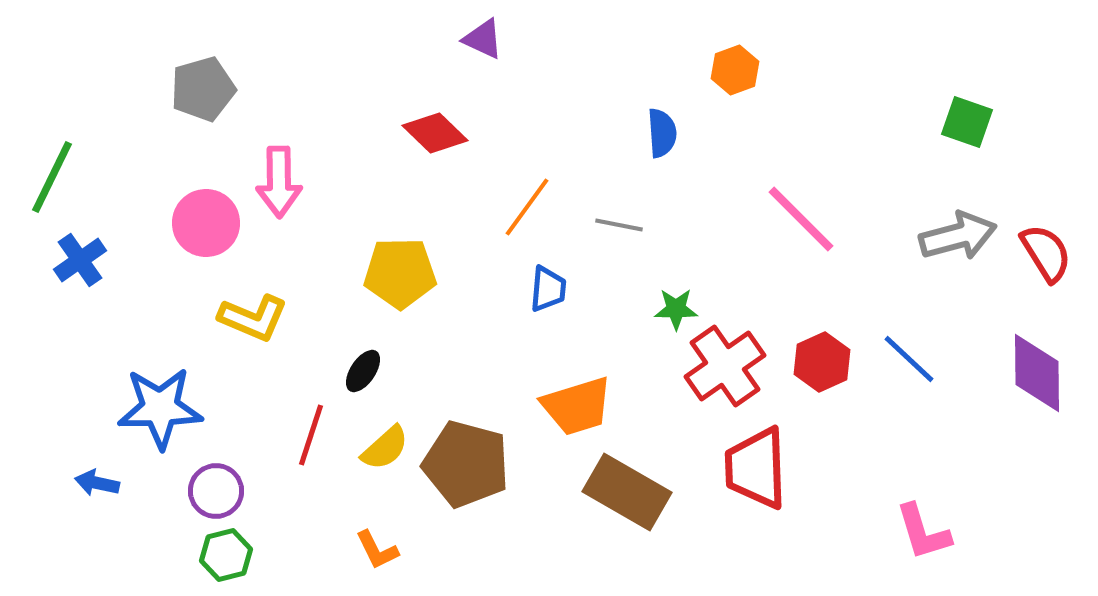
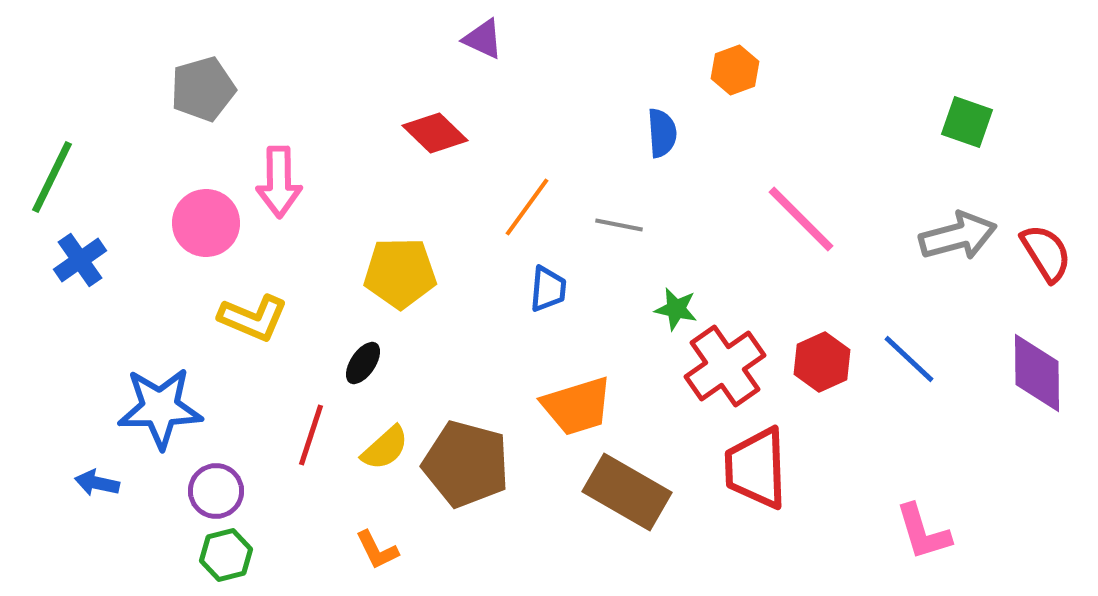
green star: rotated 12 degrees clockwise
black ellipse: moved 8 px up
